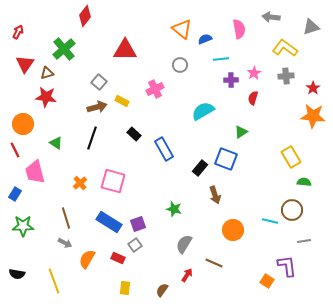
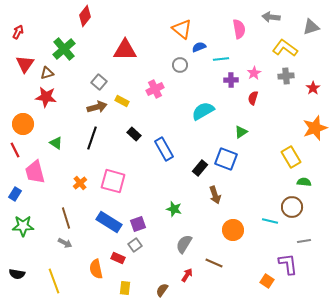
blue semicircle at (205, 39): moved 6 px left, 8 px down
orange star at (313, 116): moved 2 px right, 12 px down; rotated 25 degrees counterclockwise
brown circle at (292, 210): moved 3 px up
orange semicircle at (87, 259): moved 9 px right, 10 px down; rotated 42 degrees counterclockwise
purple L-shape at (287, 266): moved 1 px right, 2 px up
